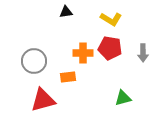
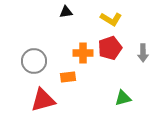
red pentagon: rotated 30 degrees counterclockwise
